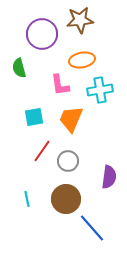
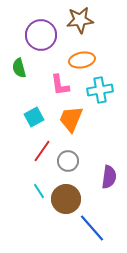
purple circle: moved 1 px left, 1 px down
cyan square: rotated 18 degrees counterclockwise
cyan line: moved 12 px right, 8 px up; rotated 21 degrees counterclockwise
